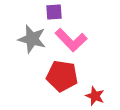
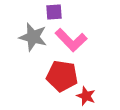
gray star: moved 1 px right, 2 px up
red star: moved 9 px left
